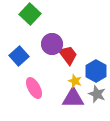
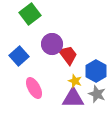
green square: rotated 10 degrees clockwise
